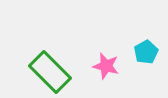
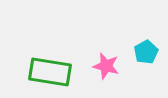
green rectangle: rotated 36 degrees counterclockwise
